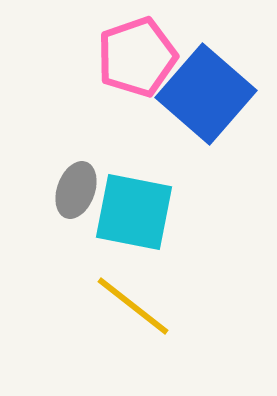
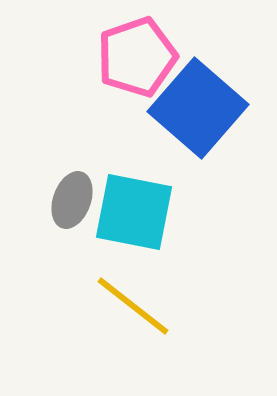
blue square: moved 8 px left, 14 px down
gray ellipse: moved 4 px left, 10 px down
